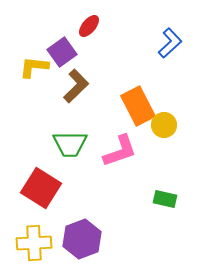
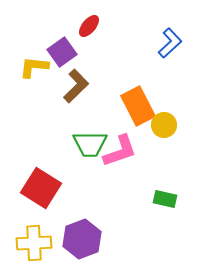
green trapezoid: moved 20 px right
